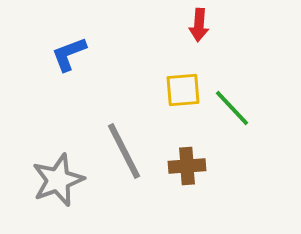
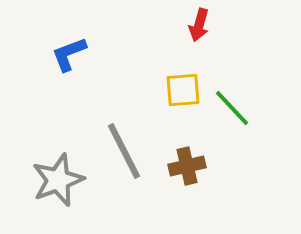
red arrow: rotated 12 degrees clockwise
brown cross: rotated 9 degrees counterclockwise
